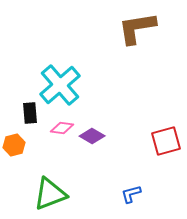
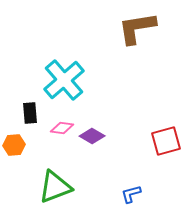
cyan cross: moved 4 px right, 5 px up
orange hexagon: rotated 10 degrees clockwise
green triangle: moved 5 px right, 7 px up
